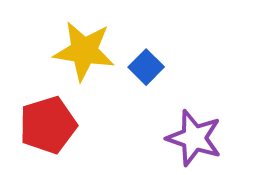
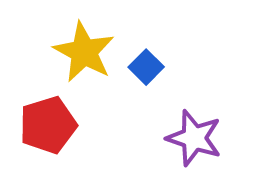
yellow star: moved 1 px down; rotated 20 degrees clockwise
